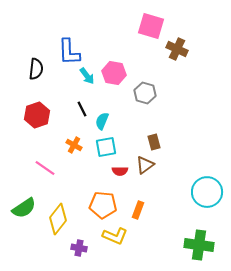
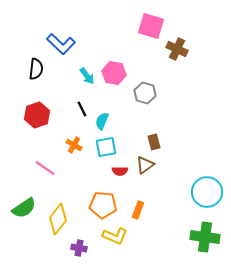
blue L-shape: moved 8 px left, 8 px up; rotated 44 degrees counterclockwise
green cross: moved 6 px right, 8 px up
